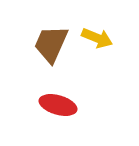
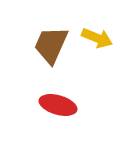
brown trapezoid: moved 1 px down
